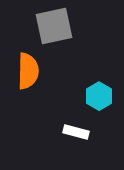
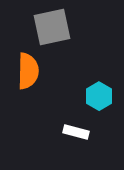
gray square: moved 2 px left, 1 px down
